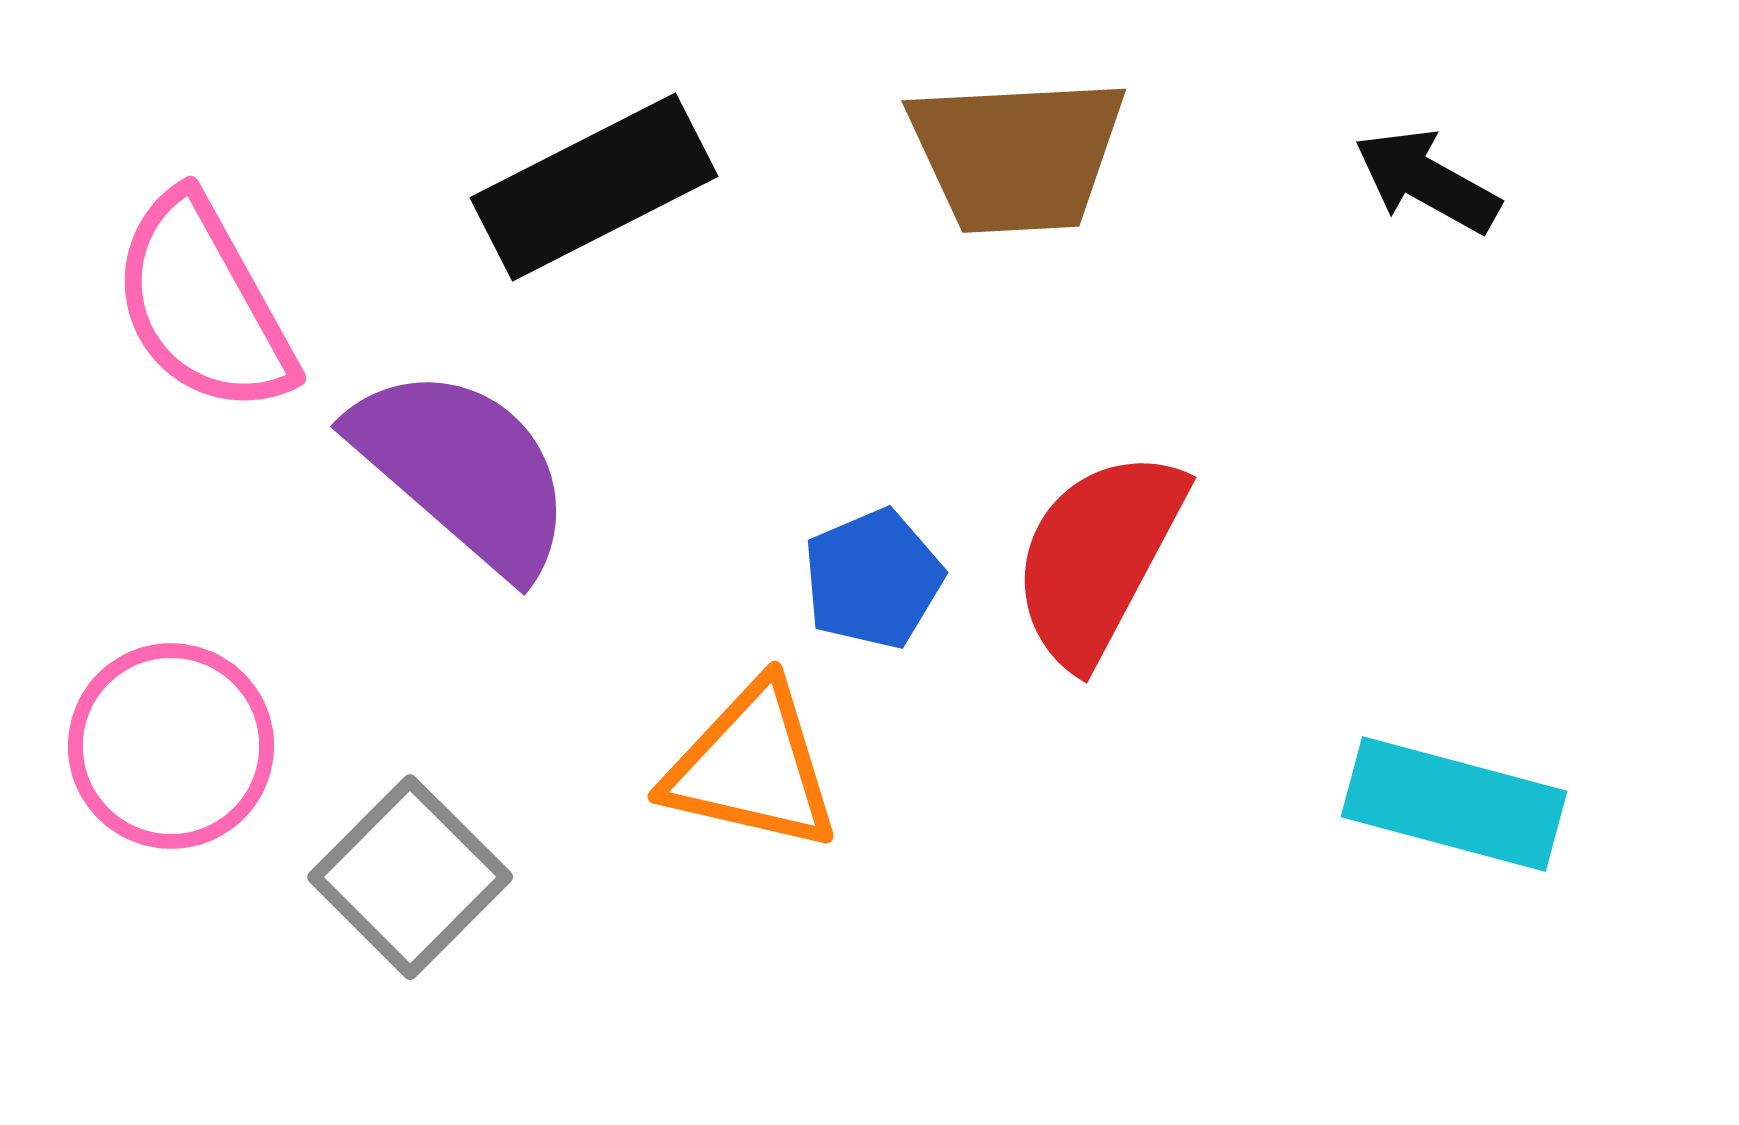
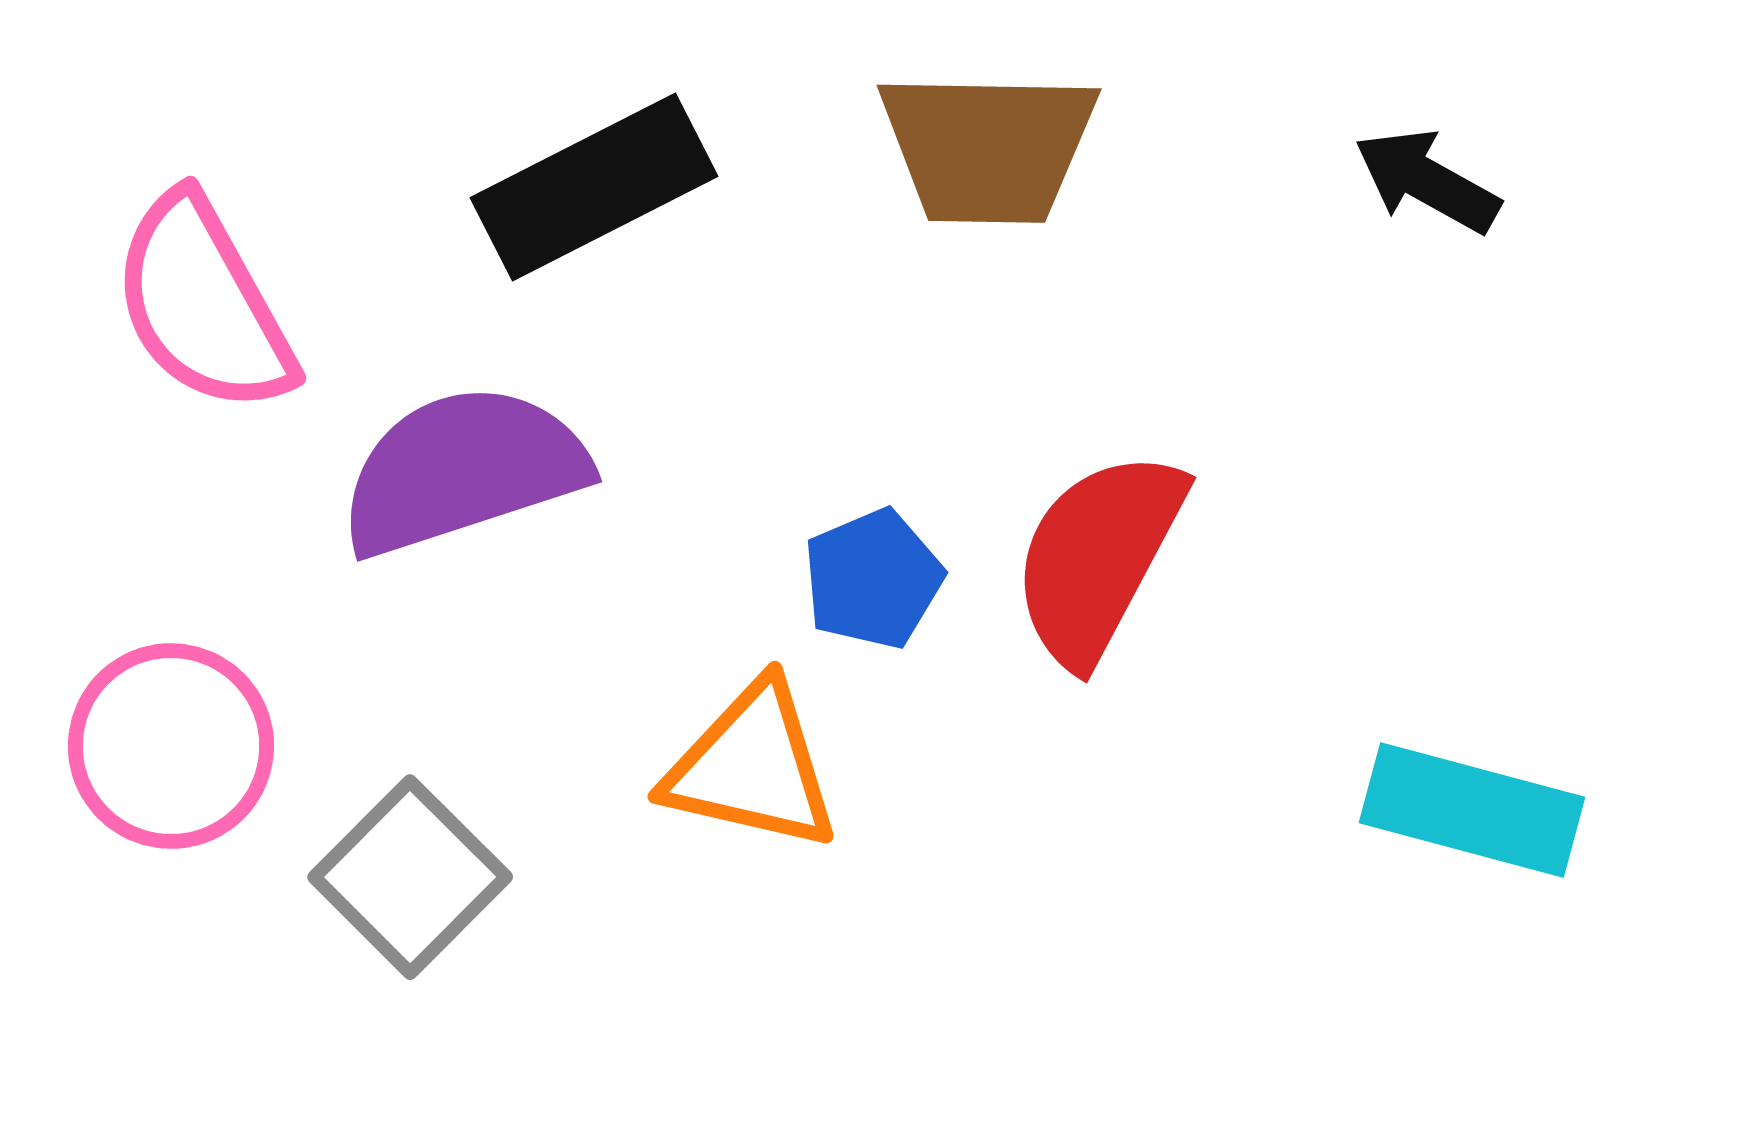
brown trapezoid: moved 29 px left, 8 px up; rotated 4 degrees clockwise
purple semicircle: rotated 59 degrees counterclockwise
cyan rectangle: moved 18 px right, 6 px down
